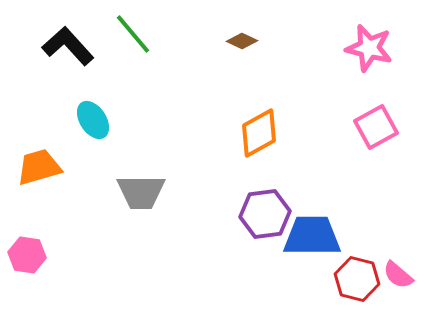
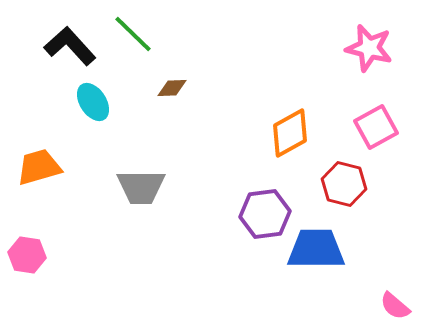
green line: rotated 6 degrees counterclockwise
brown diamond: moved 70 px left, 47 px down; rotated 28 degrees counterclockwise
black L-shape: moved 2 px right
cyan ellipse: moved 18 px up
orange diamond: moved 31 px right
gray trapezoid: moved 5 px up
blue trapezoid: moved 4 px right, 13 px down
pink semicircle: moved 3 px left, 31 px down
red hexagon: moved 13 px left, 95 px up
